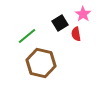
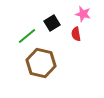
pink star: rotated 21 degrees counterclockwise
black square: moved 8 px left
